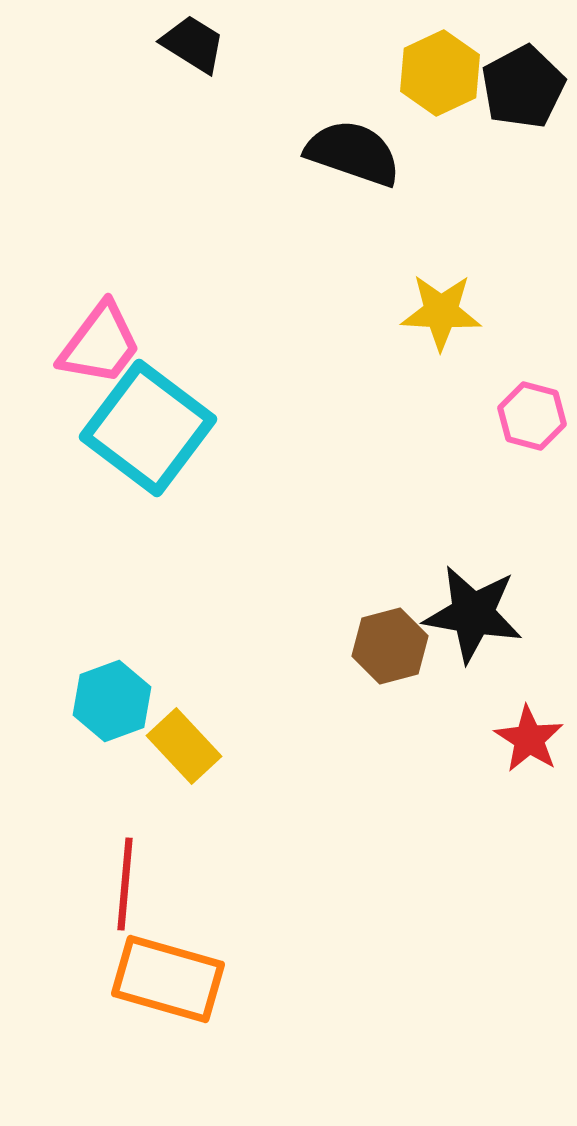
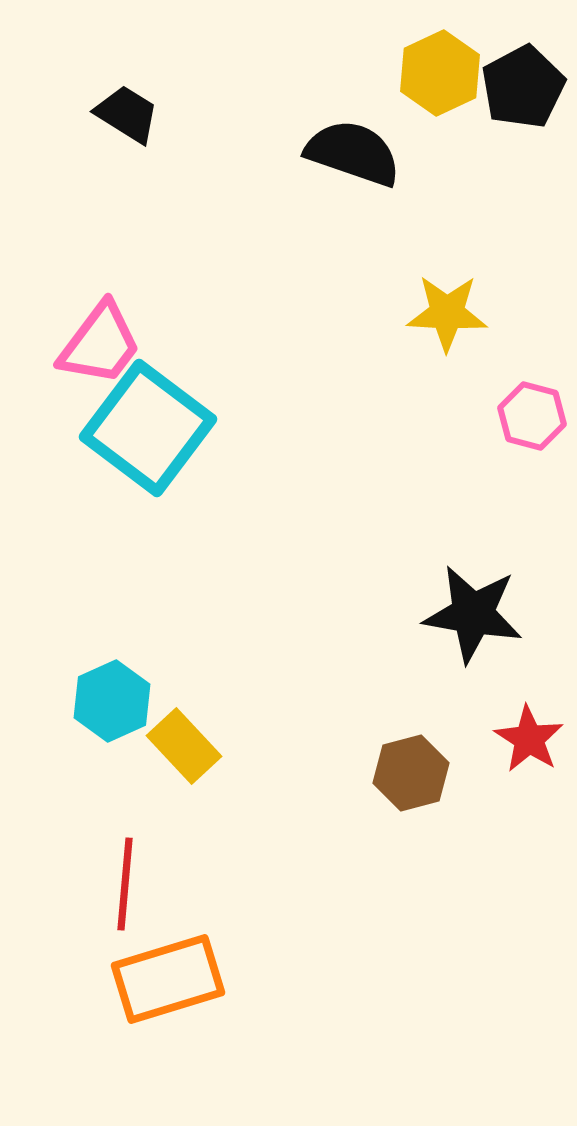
black trapezoid: moved 66 px left, 70 px down
yellow star: moved 6 px right, 1 px down
brown hexagon: moved 21 px right, 127 px down
cyan hexagon: rotated 4 degrees counterclockwise
orange rectangle: rotated 33 degrees counterclockwise
